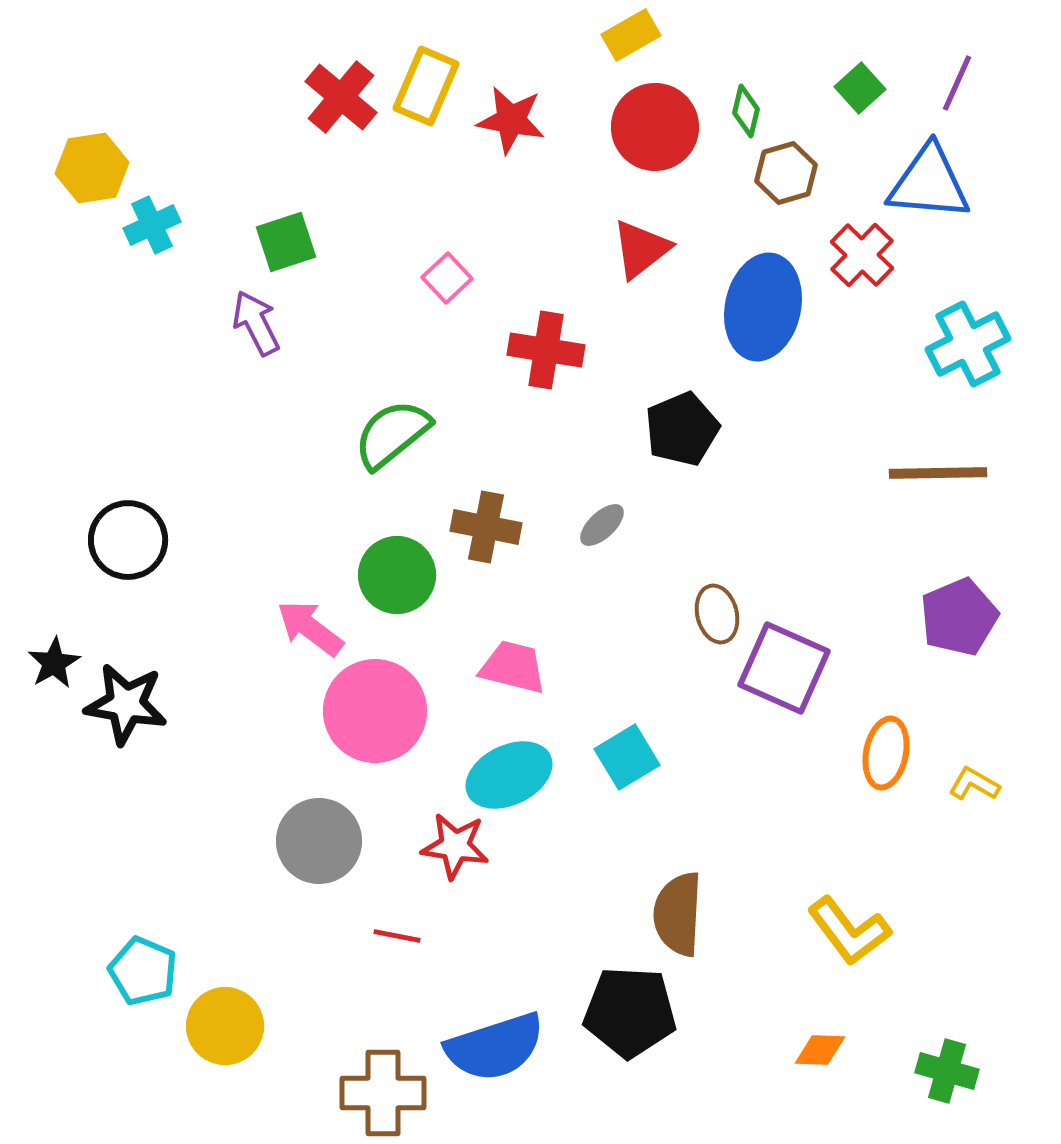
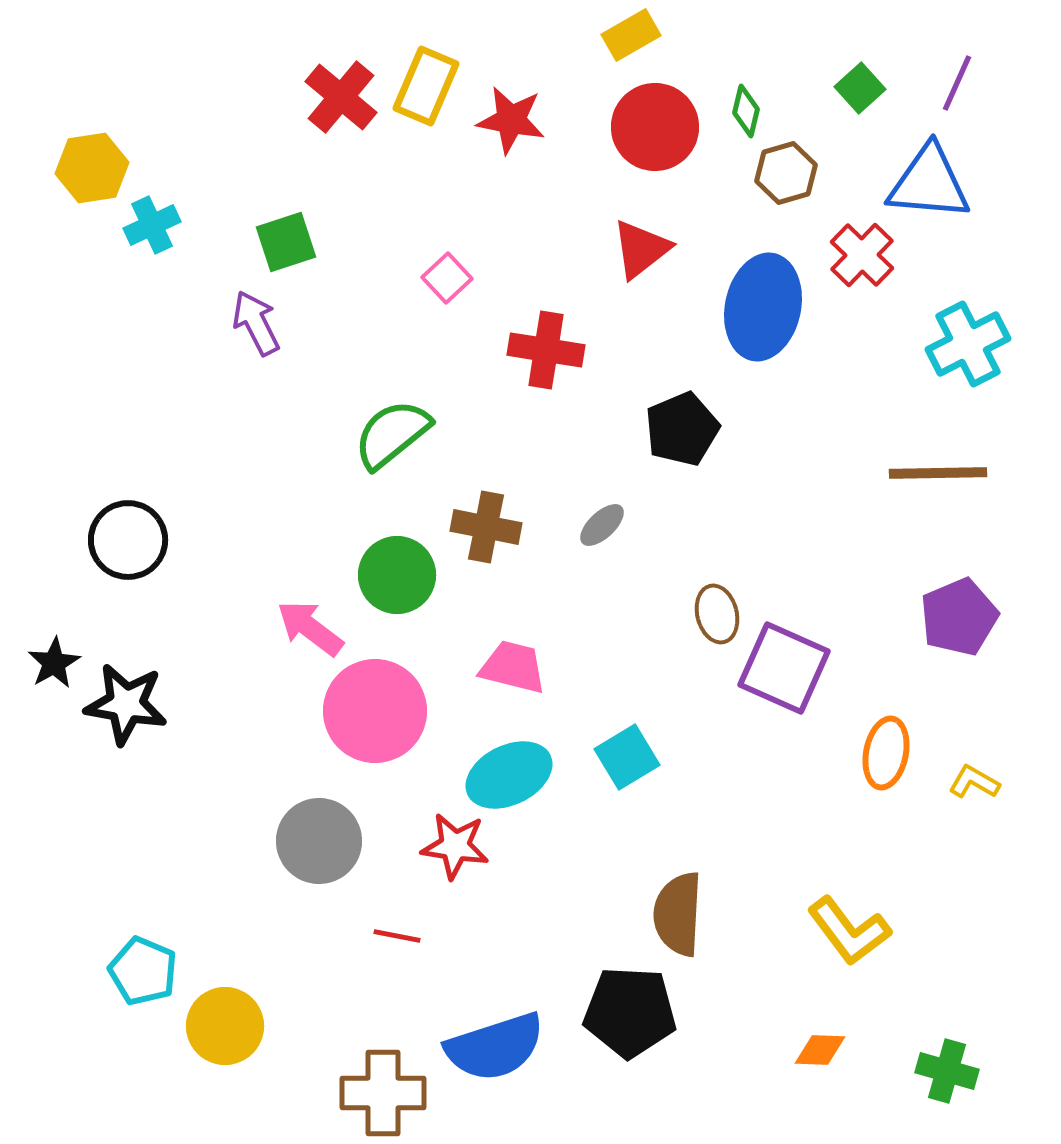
yellow L-shape at (974, 784): moved 2 px up
